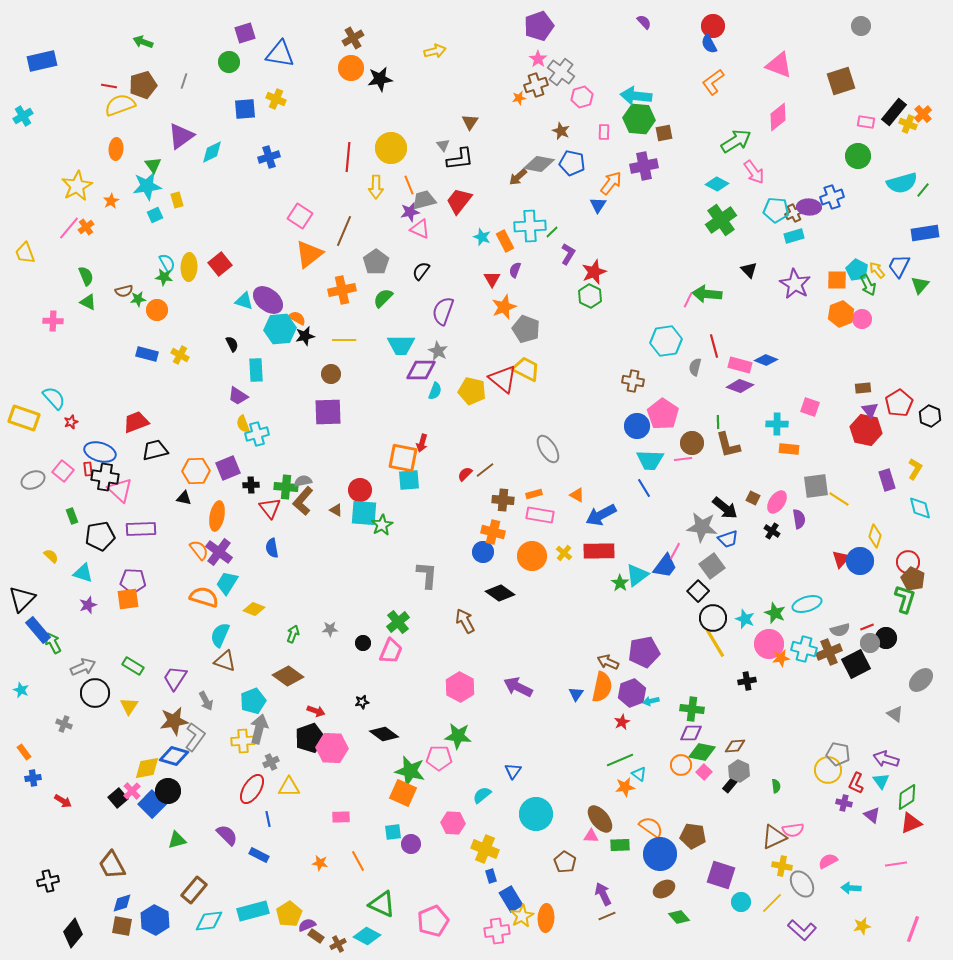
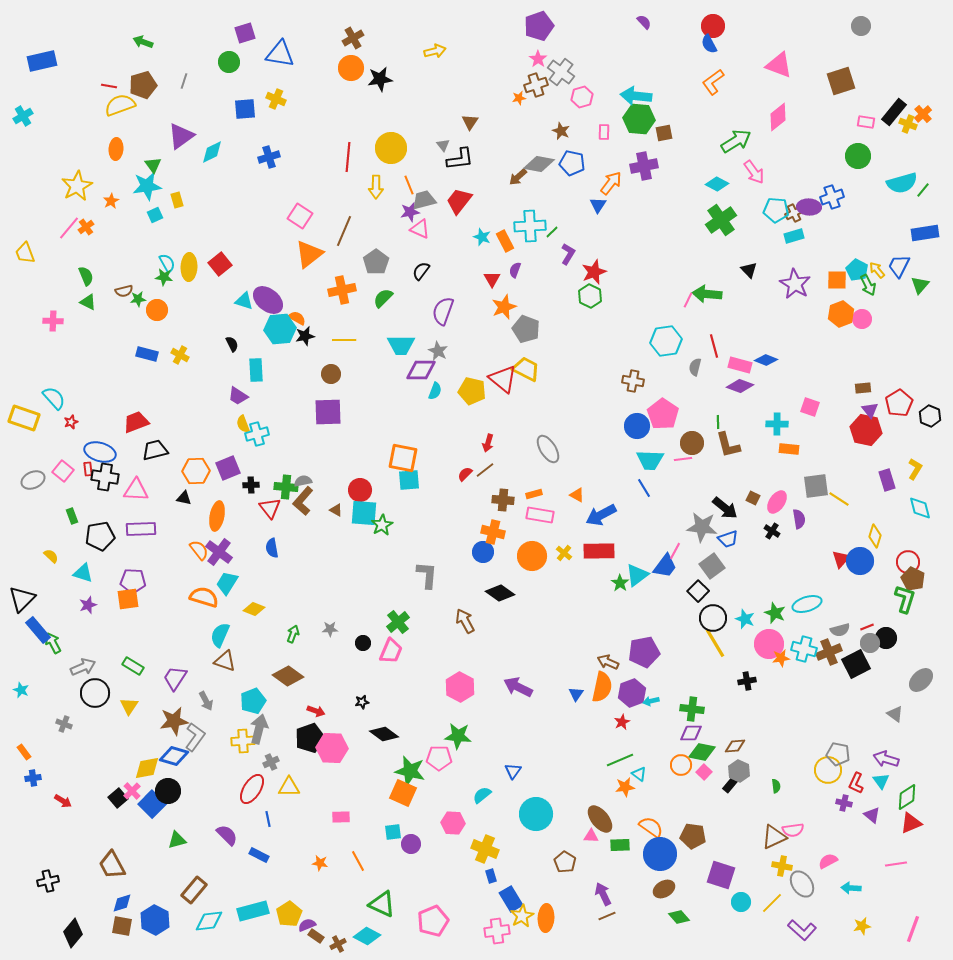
red arrow at (422, 443): moved 66 px right
pink triangle at (120, 490): moved 16 px right; rotated 40 degrees counterclockwise
